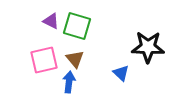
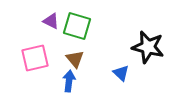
black star: rotated 12 degrees clockwise
pink square: moved 9 px left, 2 px up
blue arrow: moved 1 px up
